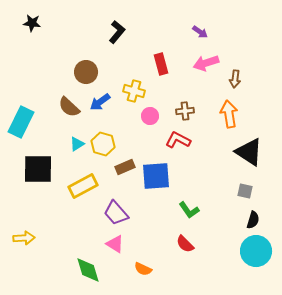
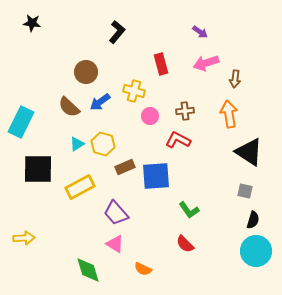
yellow rectangle: moved 3 px left, 1 px down
